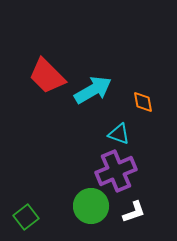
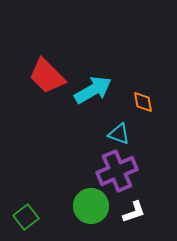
purple cross: moved 1 px right
